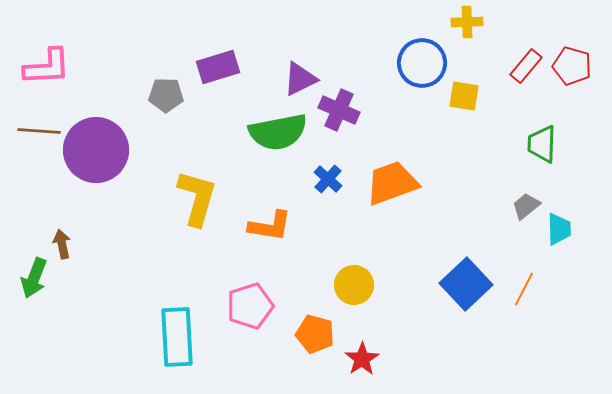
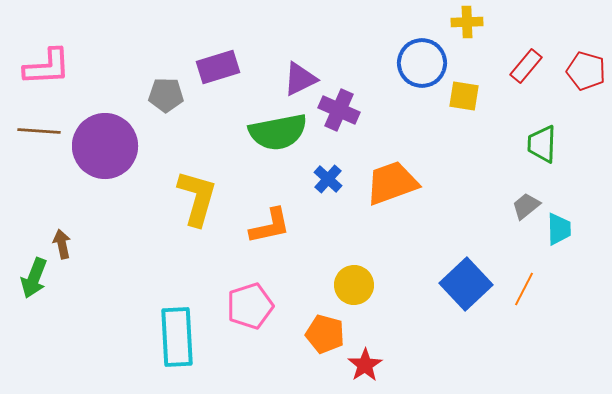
red pentagon: moved 14 px right, 5 px down
purple circle: moved 9 px right, 4 px up
orange L-shape: rotated 21 degrees counterclockwise
orange pentagon: moved 10 px right
red star: moved 3 px right, 6 px down
